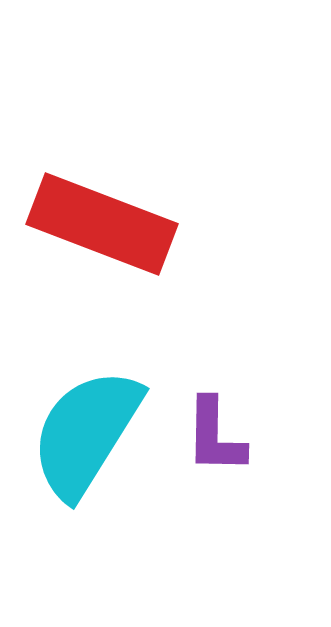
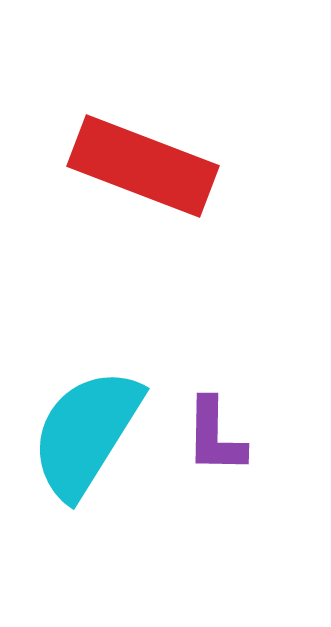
red rectangle: moved 41 px right, 58 px up
